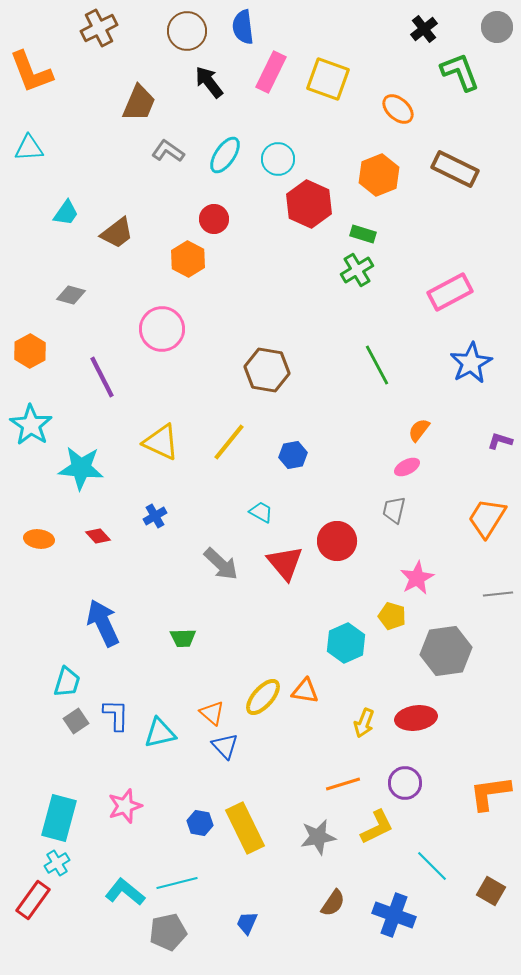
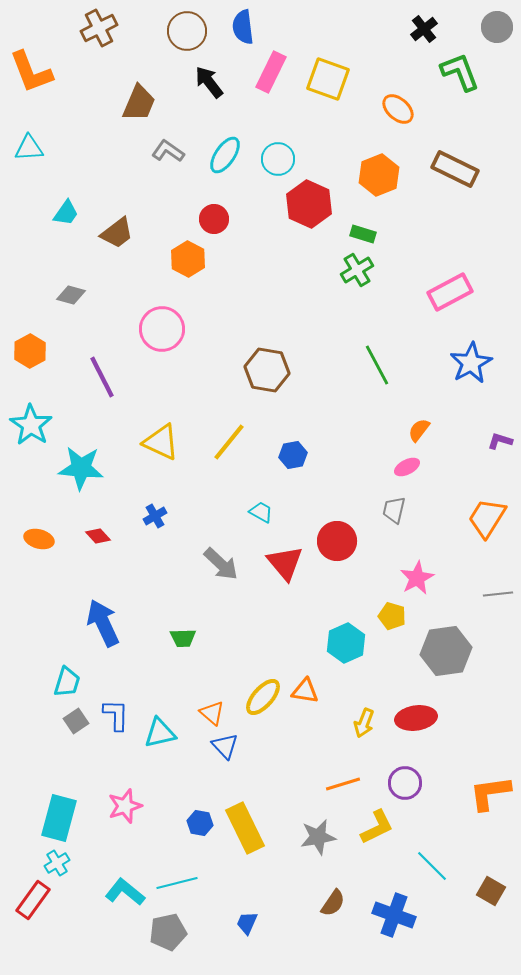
orange ellipse at (39, 539): rotated 8 degrees clockwise
